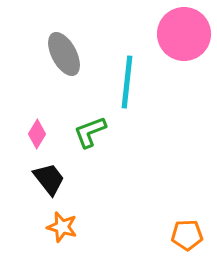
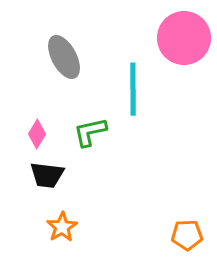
pink circle: moved 4 px down
gray ellipse: moved 3 px down
cyan line: moved 6 px right, 7 px down; rotated 6 degrees counterclockwise
green L-shape: rotated 9 degrees clockwise
black trapezoid: moved 2 px left, 4 px up; rotated 135 degrees clockwise
orange star: rotated 24 degrees clockwise
